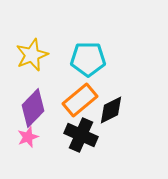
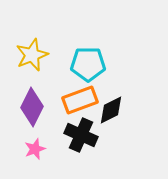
cyan pentagon: moved 5 px down
orange rectangle: rotated 20 degrees clockwise
purple diamond: moved 1 px left, 1 px up; rotated 18 degrees counterclockwise
pink star: moved 7 px right, 12 px down
